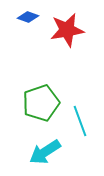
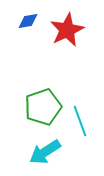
blue diamond: moved 4 px down; rotated 30 degrees counterclockwise
red star: rotated 16 degrees counterclockwise
green pentagon: moved 2 px right, 4 px down
